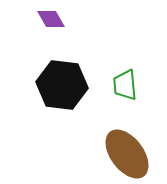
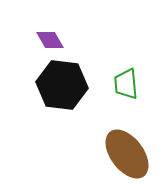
purple diamond: moved 1 px left, 21 px down
green trapezoid: moved 1 px right, 1 px up
